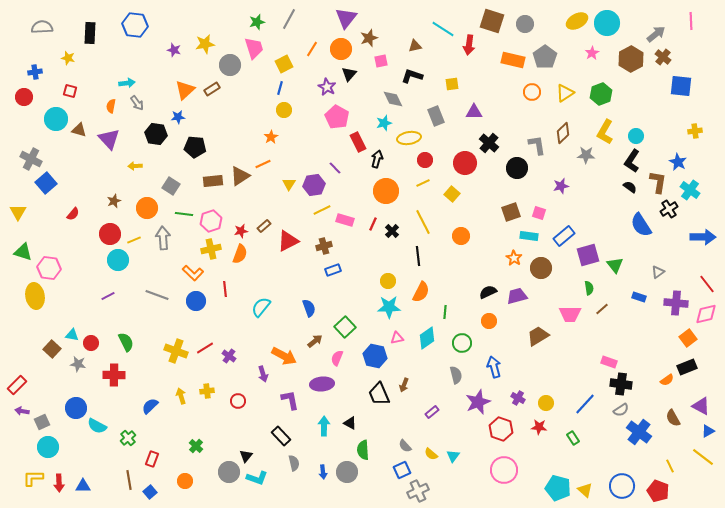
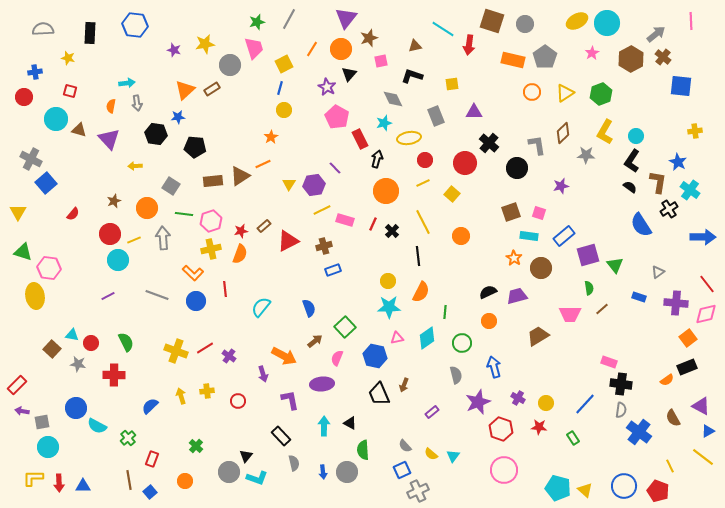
gray semicircle at (42, 27): moved 1 px right, 2 px down
gray arrow at (137, 103): rotated 28 degrees clockwise
red rectangle at (358, 142): moved 2 px right, 3 px up
gray semicircle at (621, 410): rotated 49 degrees counterclockwise
gray square at (42, 422): rotated 14 degrees clockwise
blue circle at (622, 486): moved 2 px right
